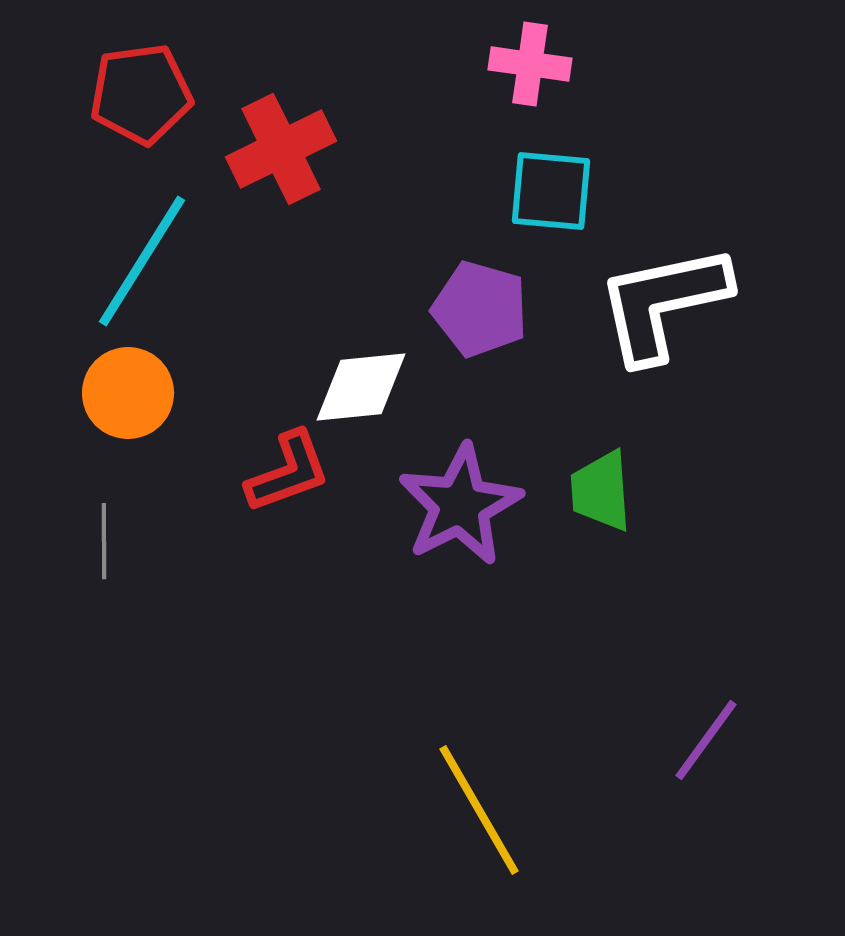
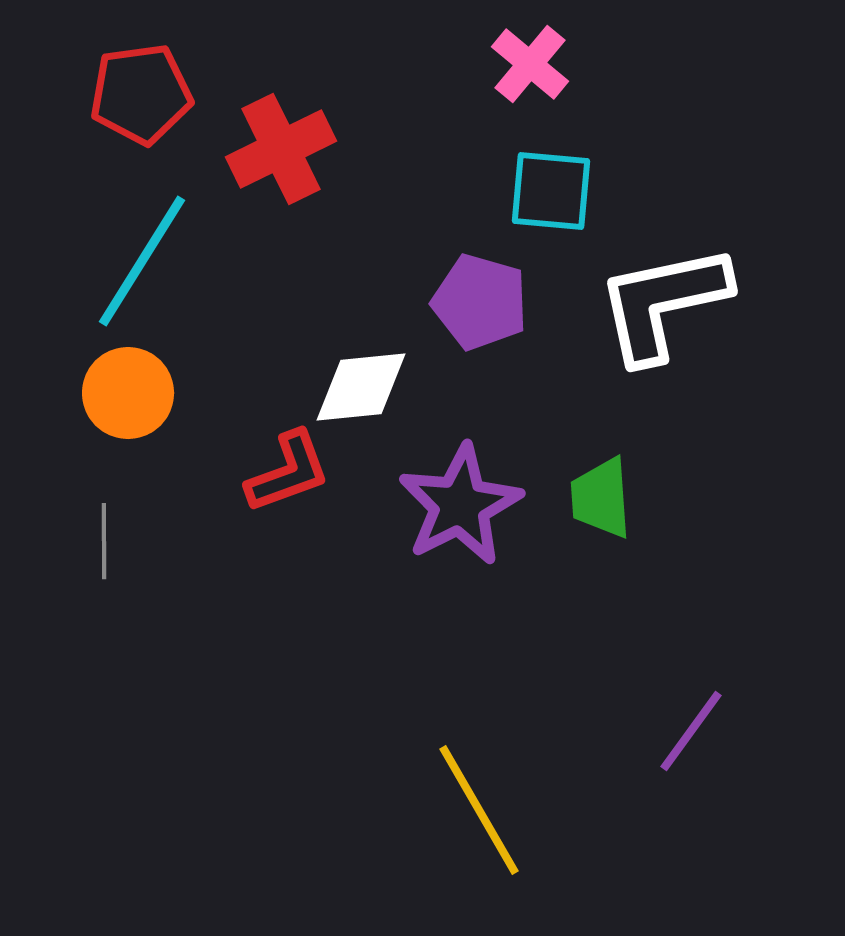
pink cross: rotated 32 degrees clockwise
purple pentagon: moved 7 px up
green trapezoid: moved 7 px down
purple line: moved 15 px left, 9 px up
